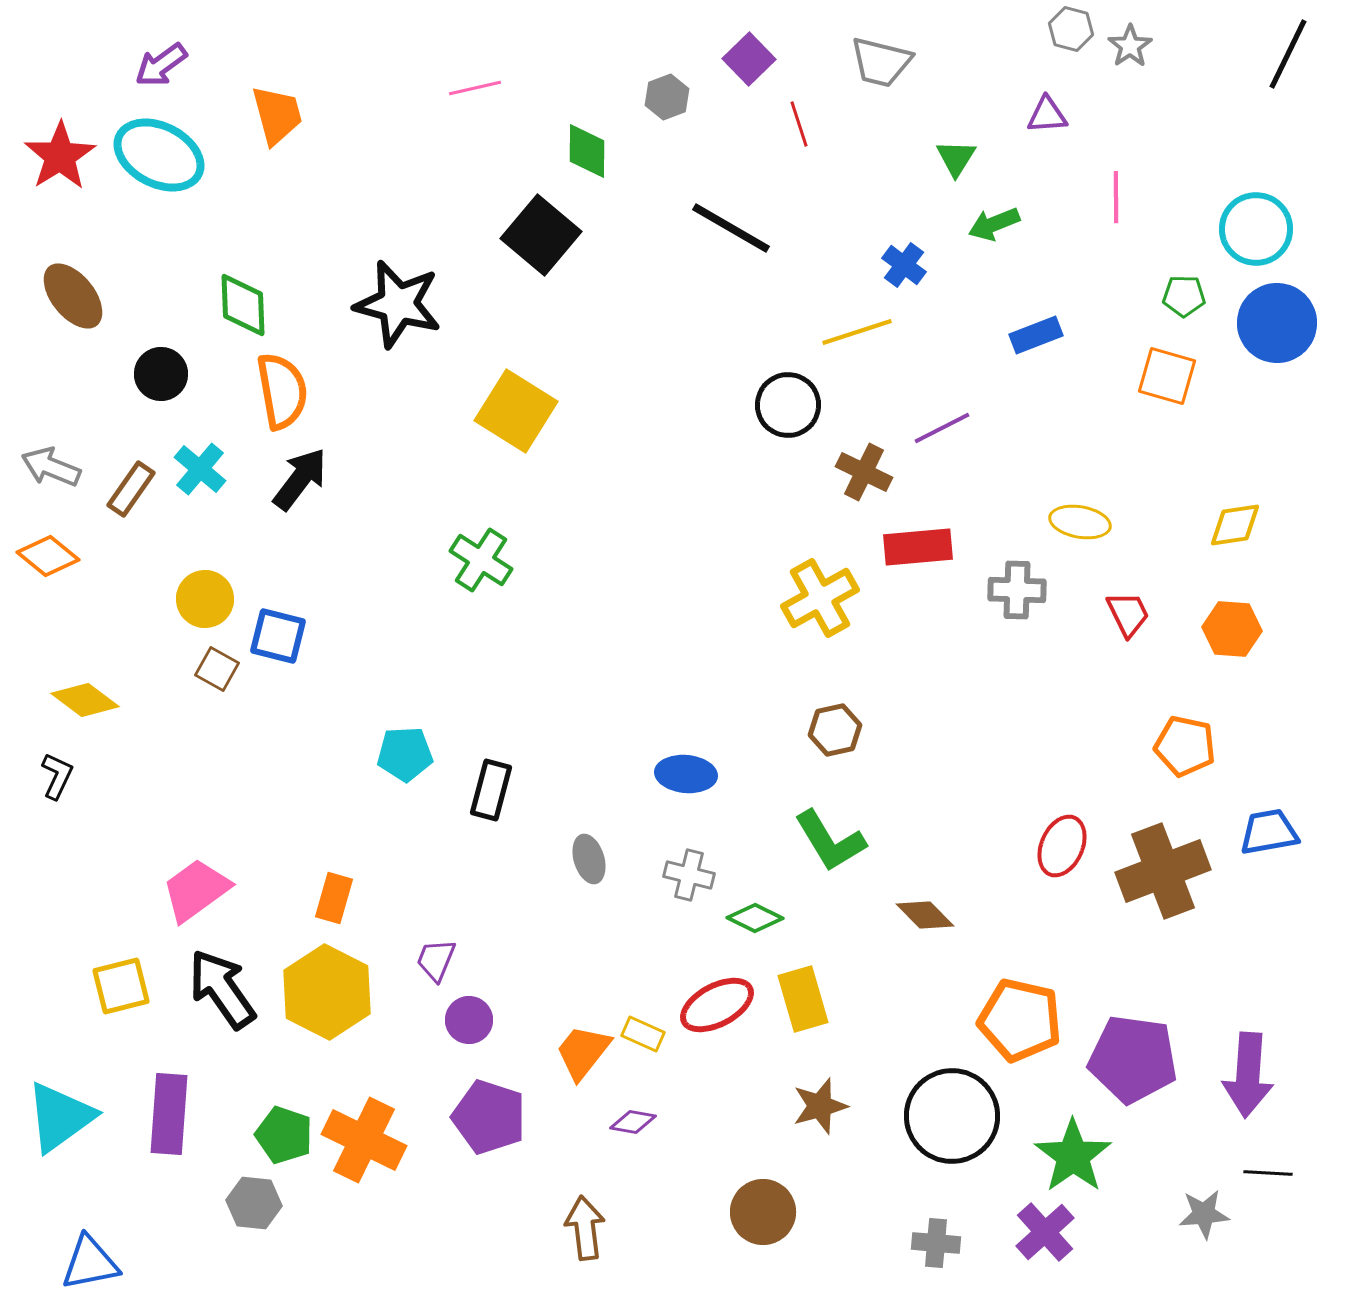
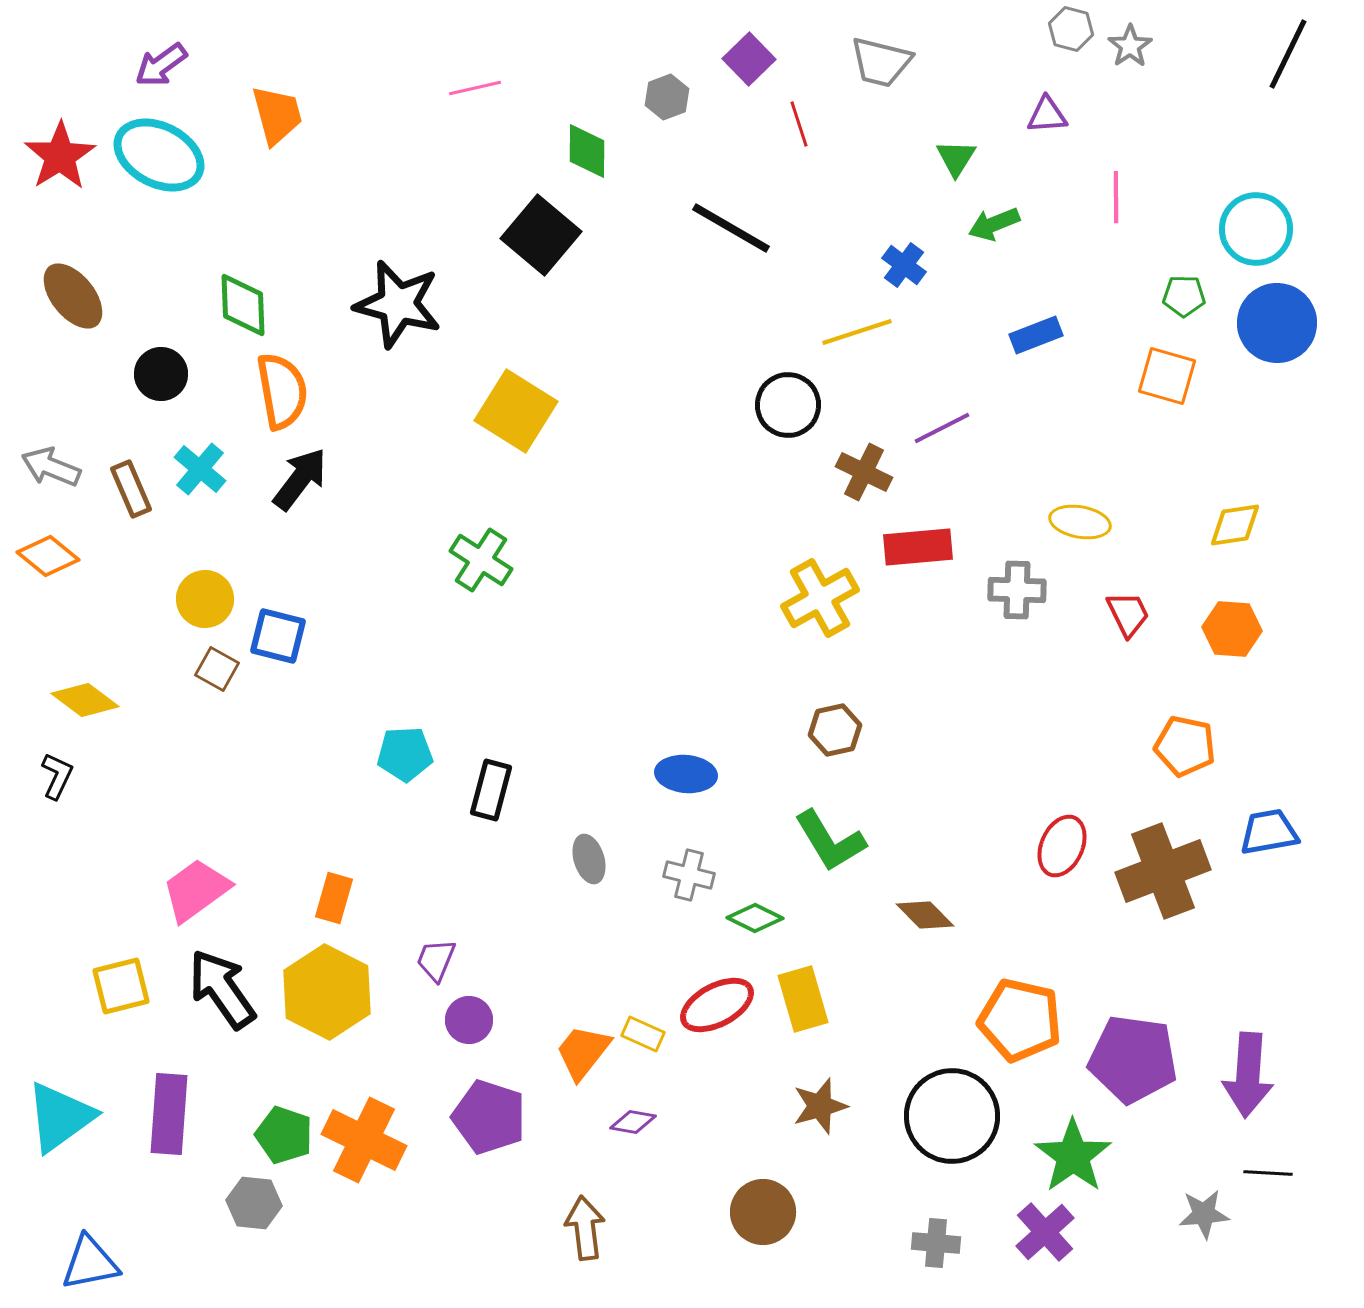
brown rectangle at (131, 489): rotated 58 degrees counterclockwise
